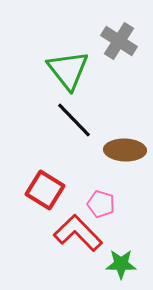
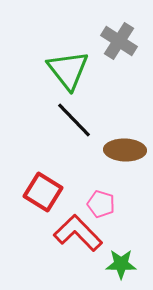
red square: moved 2 px left, 2 px down
